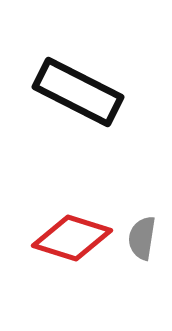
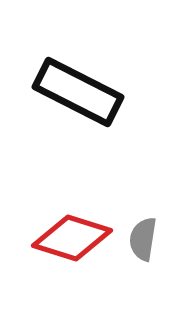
gray semicircle: moved 1 px right, 1 px down
